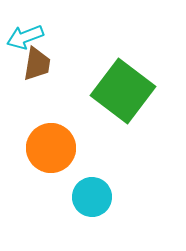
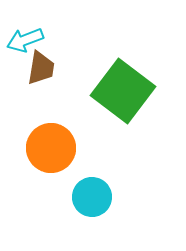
cyan arrow: moved 3 px down
brown trapezoid: moved 4 px right, 4 px down
